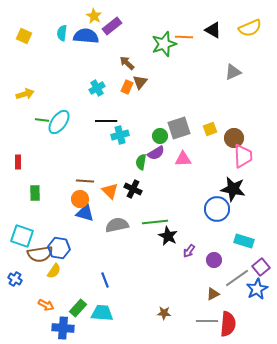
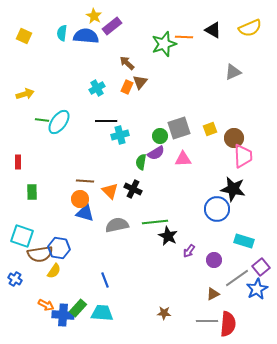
green rectangle at (35, 193): moved 3 px left, 1 px up
blue cross at (63, 328): moved 13 px up
